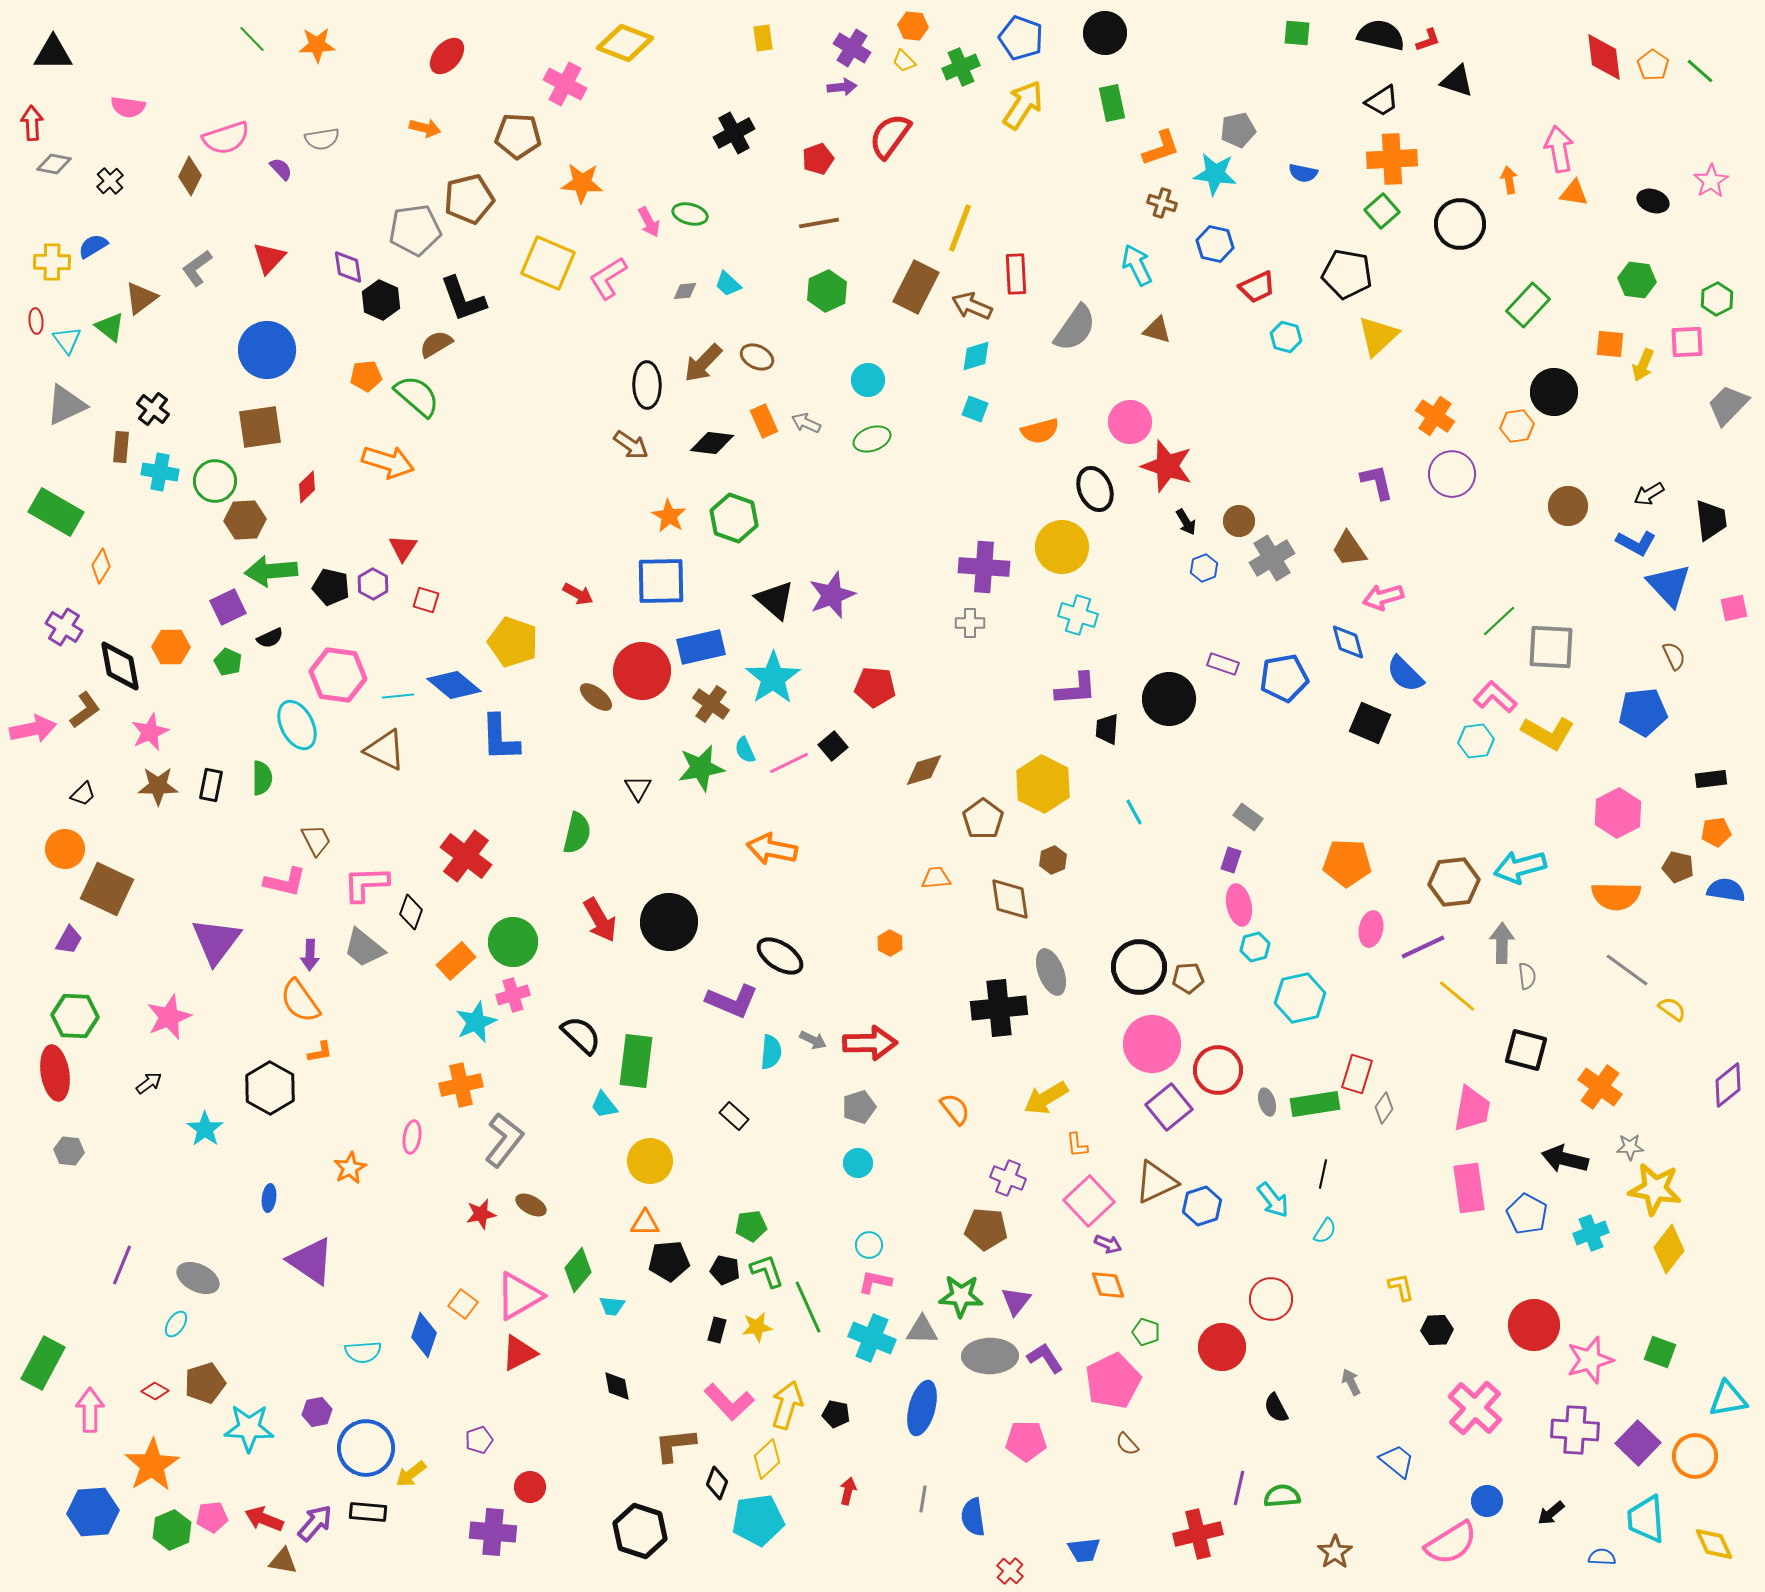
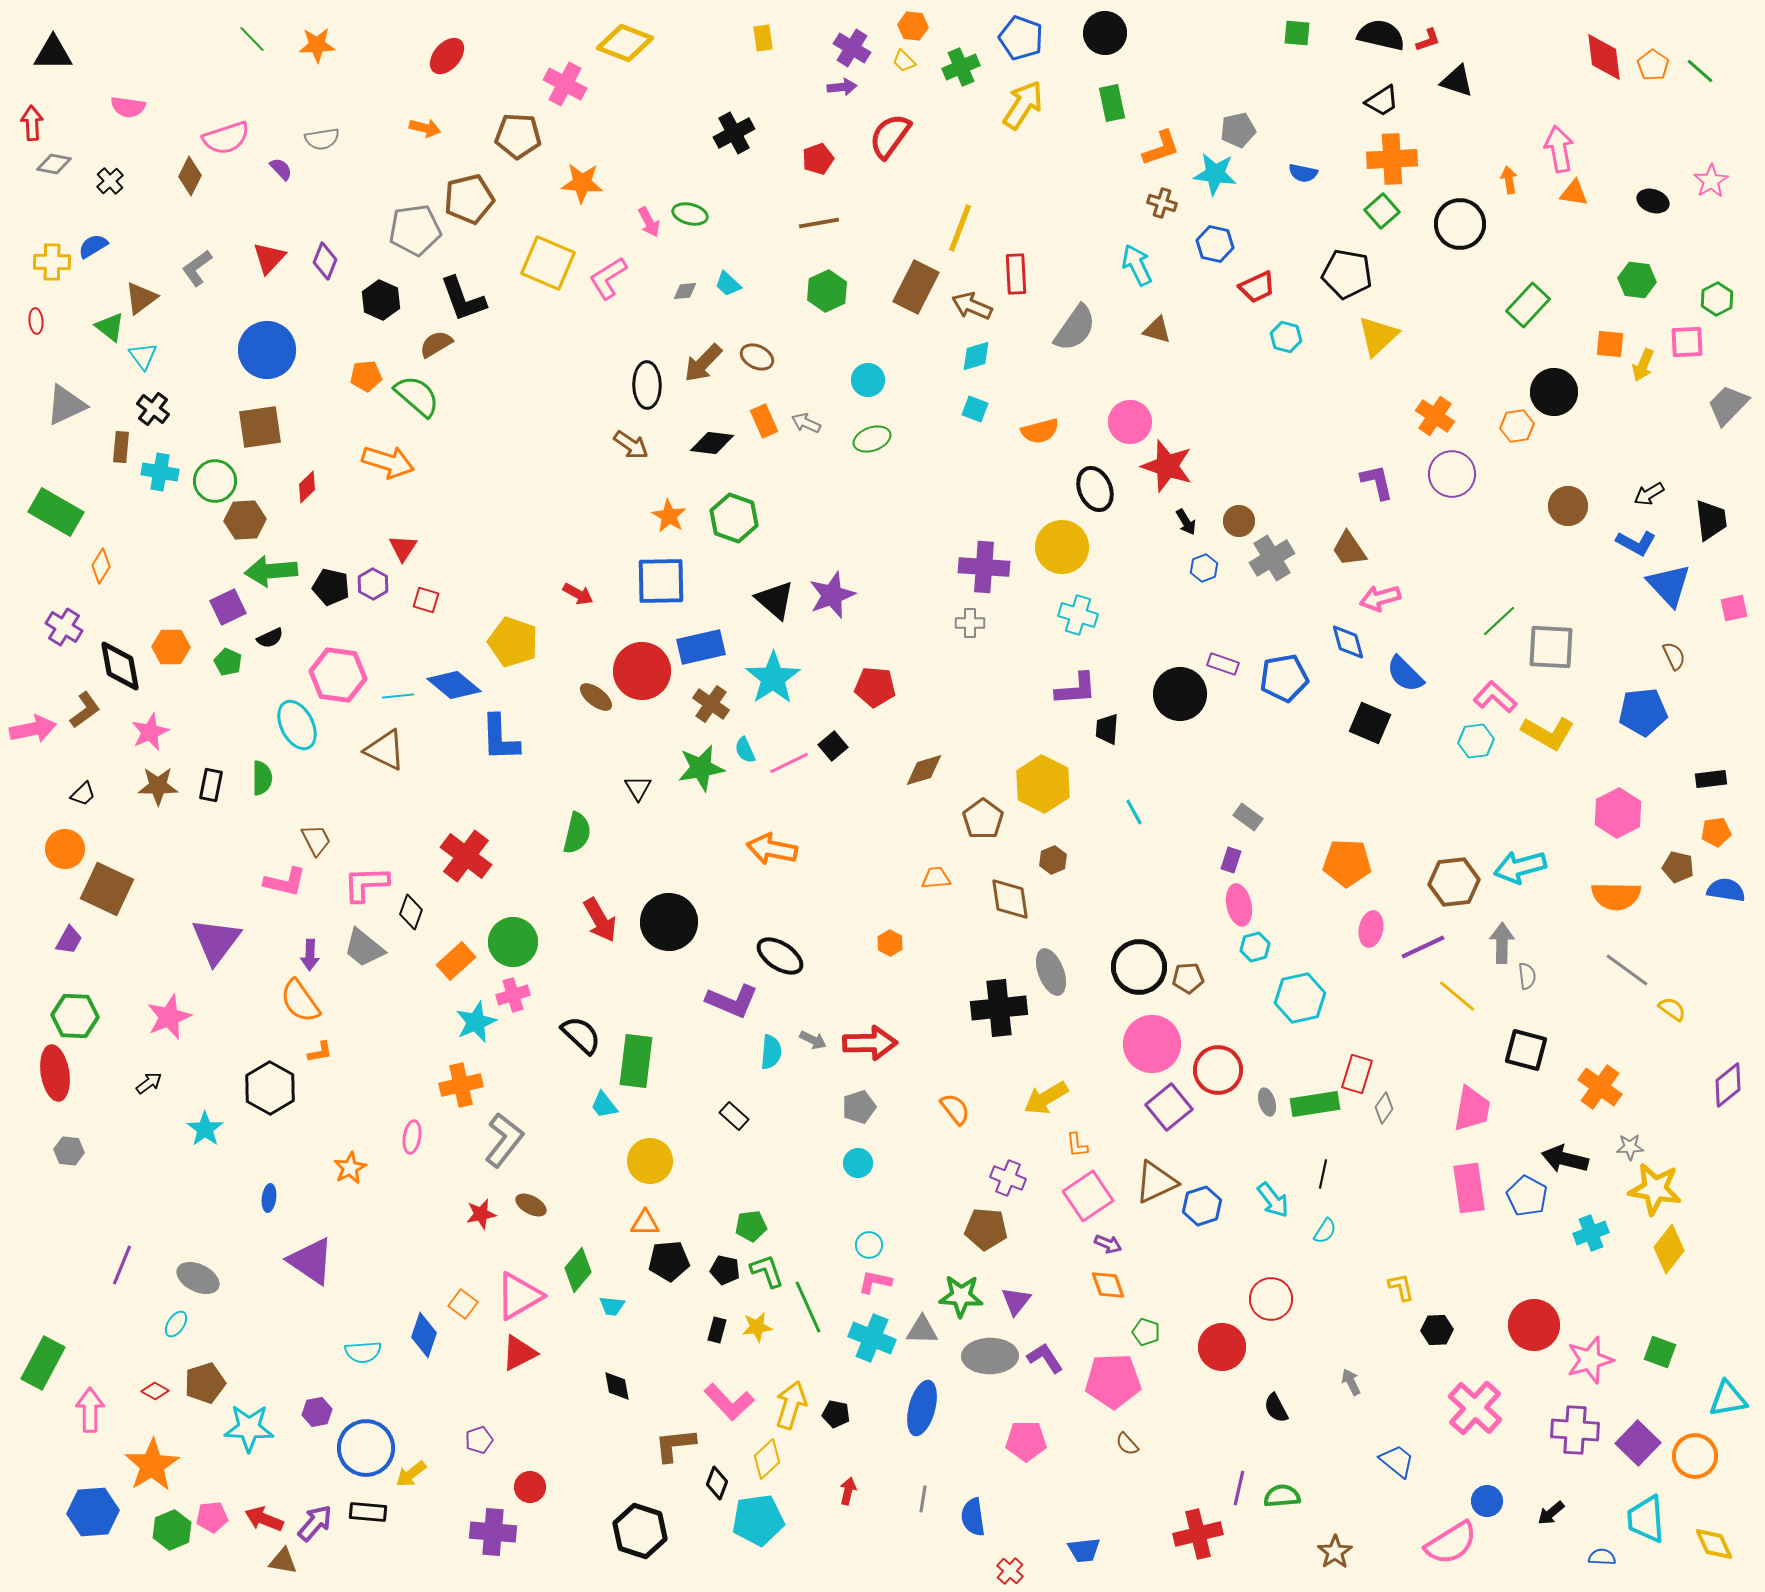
purple diamond at (348, 267): moved 23 px left, 6 px up; rotated 30 degrees clockwise
cyan triangle at (67, 340): moved 76 px right, 16 px down
pink arrow at (1383, 597): moved 3 px left, 1 px down
black circle at (1169, 699): moved 11 px right, 5 px up
pink square at (1089, 1201): moved 1 px left, 5 px up; rotated 9 degrees clockwise
blue pentagon at (1527, 1214): moved 18 px up
pink pentagon at (1113, 1381): rotated 24 degrees clockwise
yellow arrow at (787, 1405): moved 4 px right
